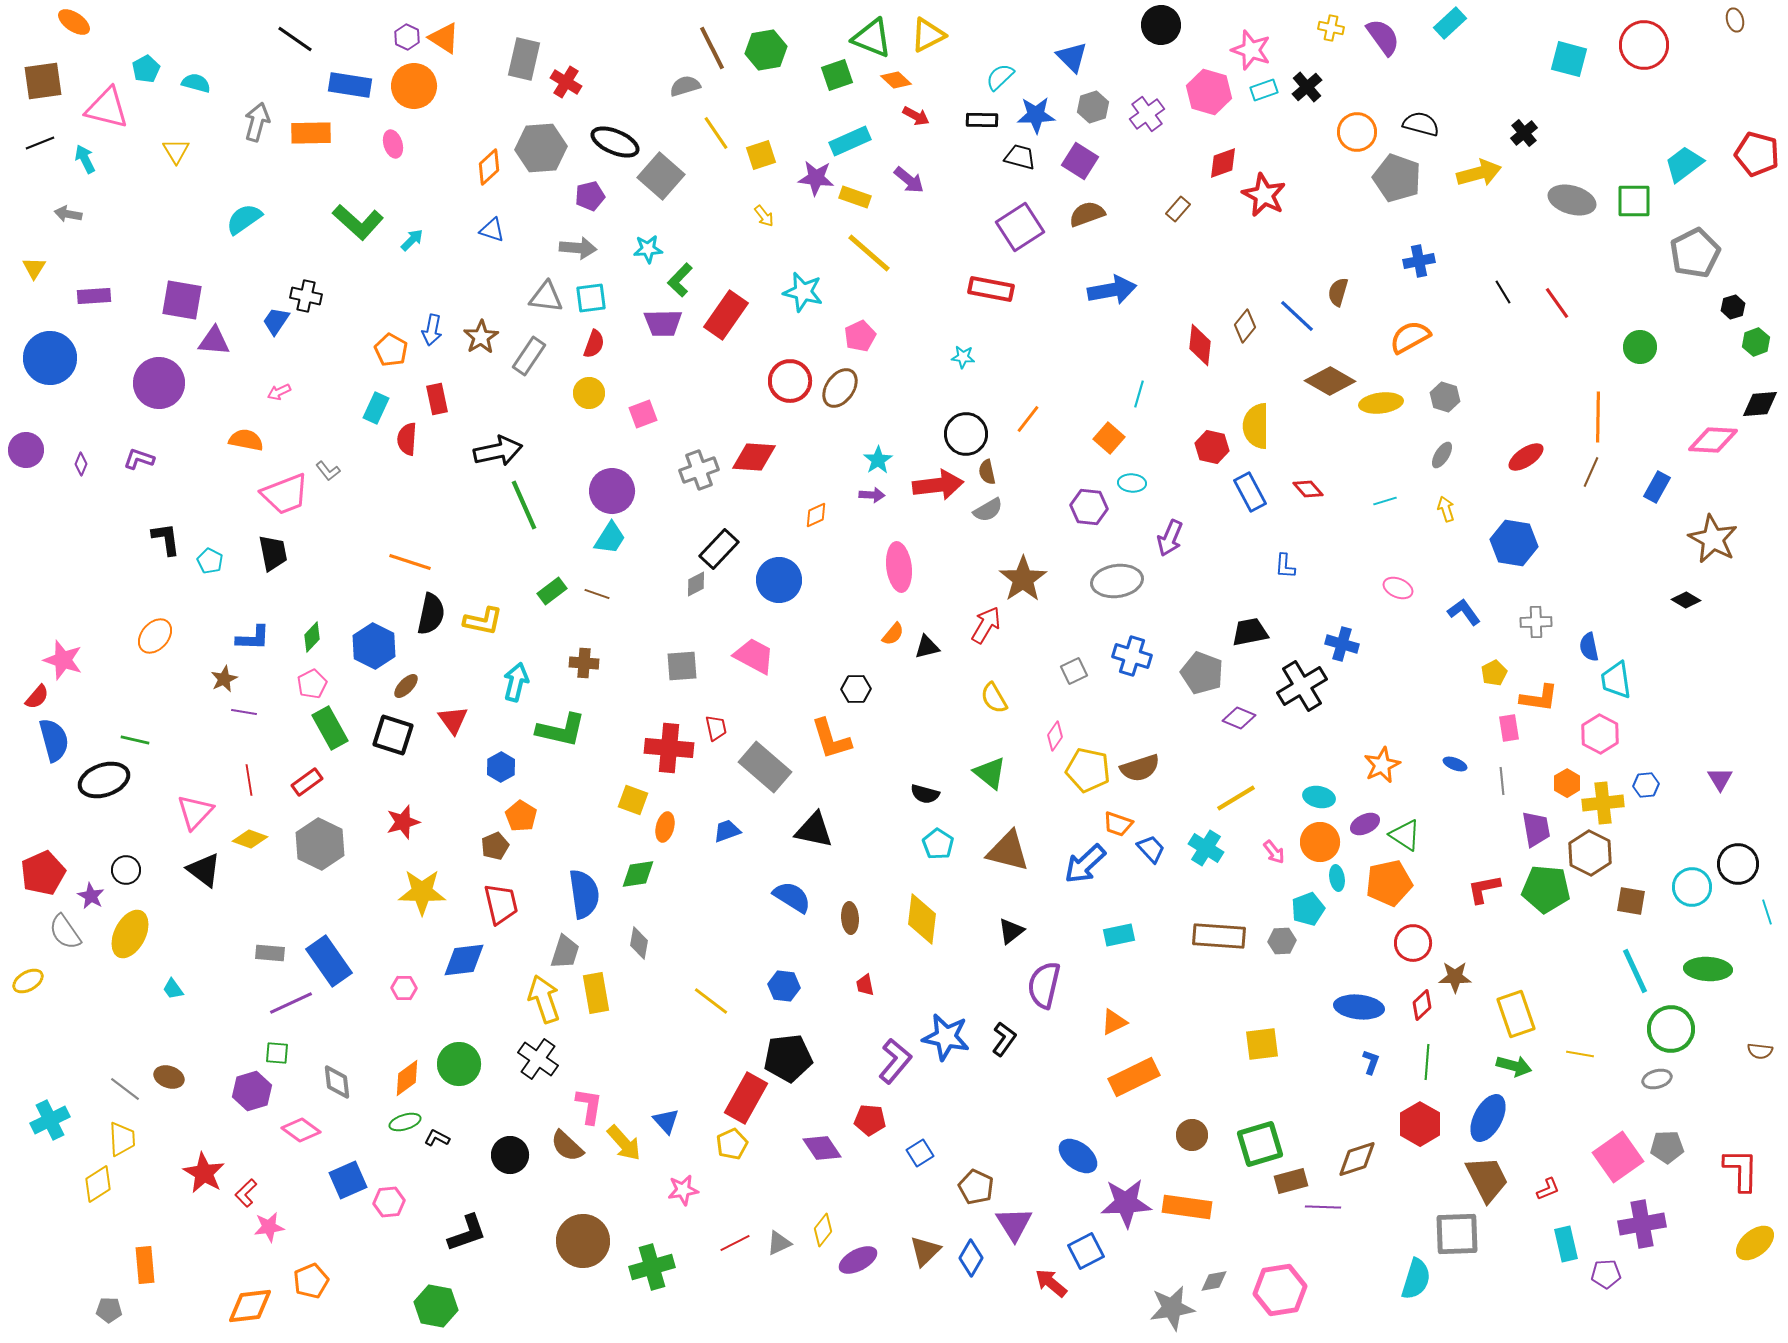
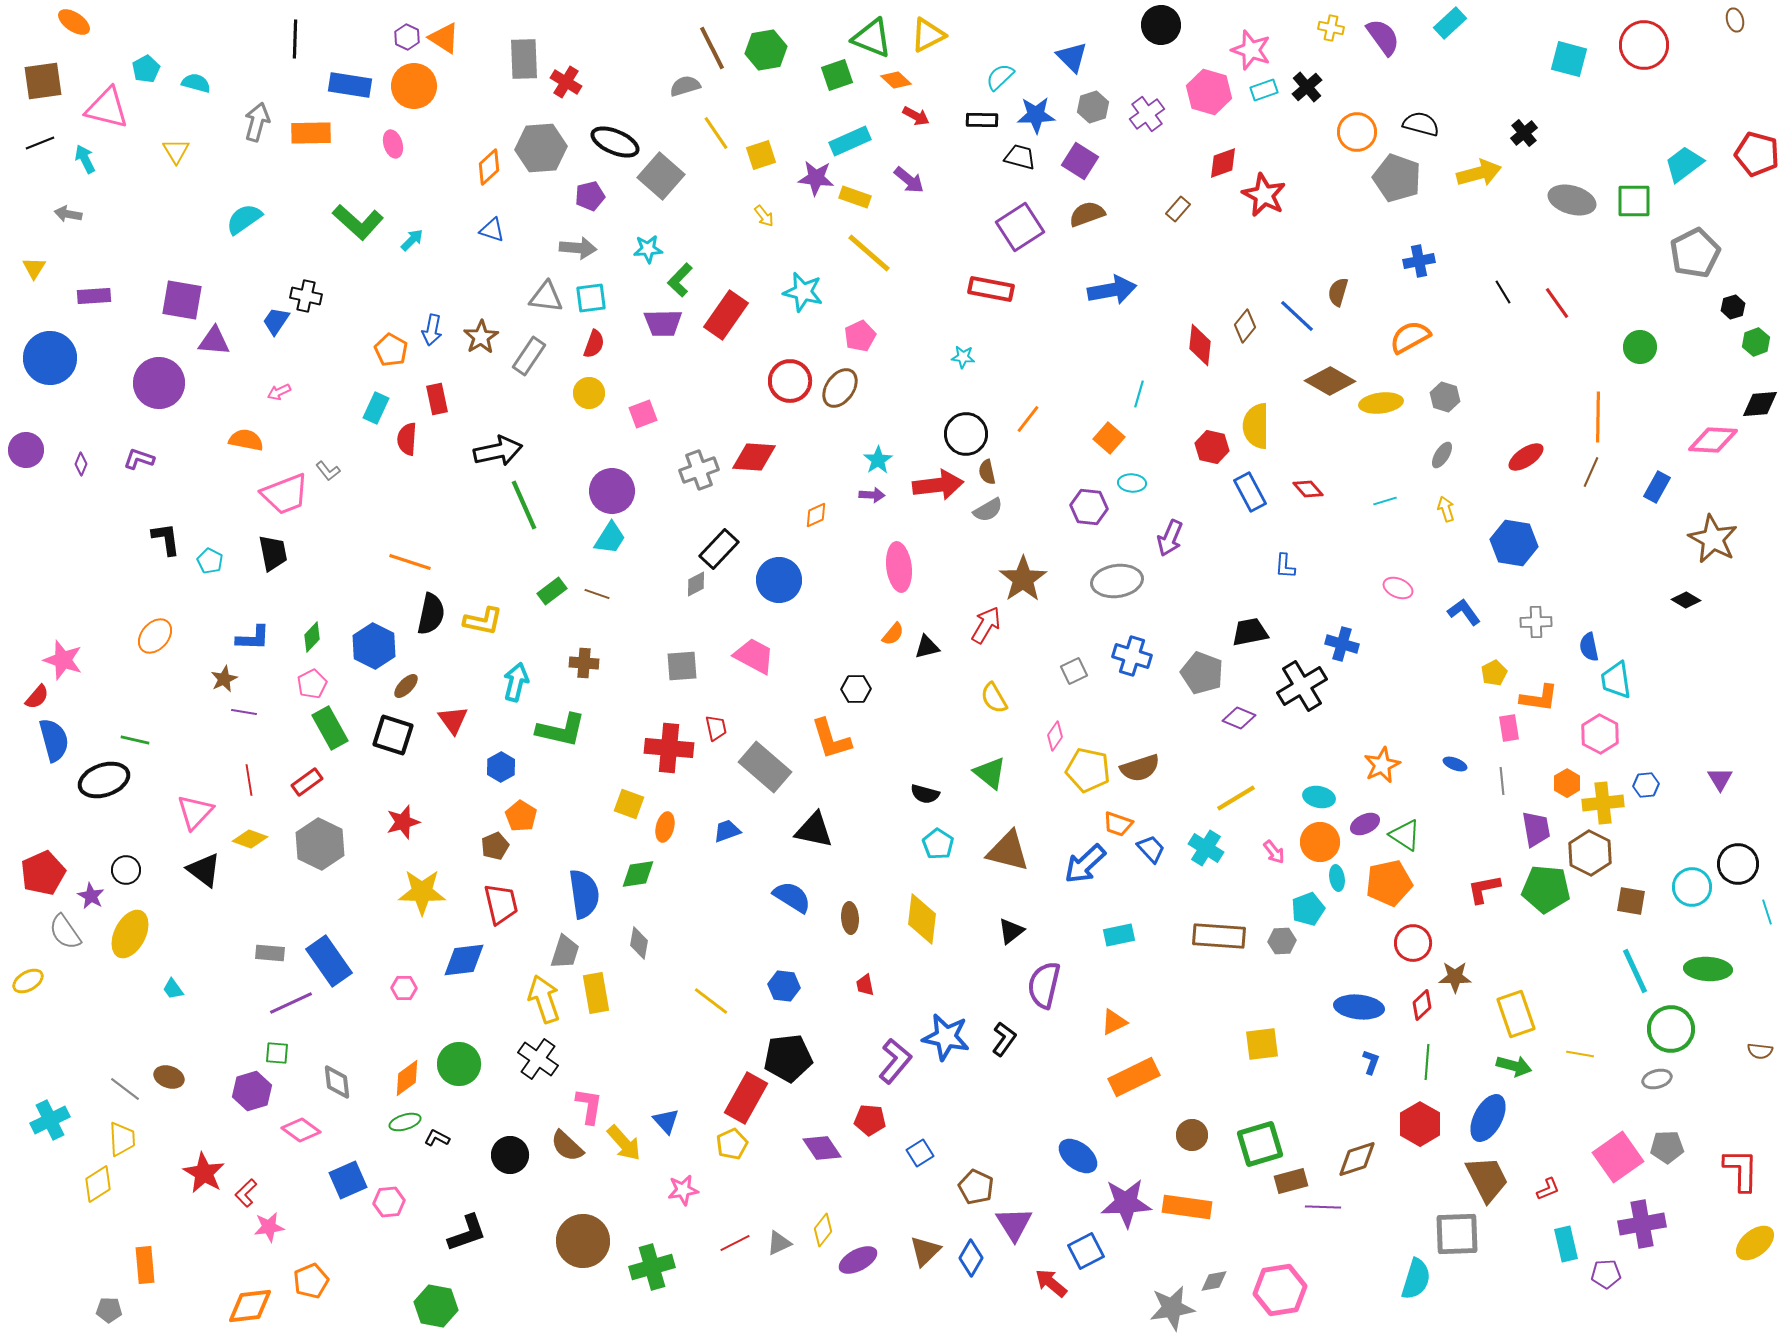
black line at (295, 39): rotated 57 degrees clockwise
gray rectangle at (524, 59): rotated 15 degrees counterclockwise
yellow square at (633, 800): moved 4 px left, 4 px down
